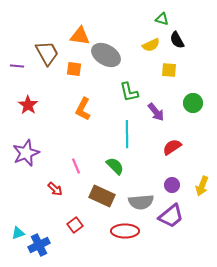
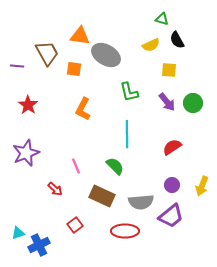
purple arrow: moved 11 px right, 10 px up
